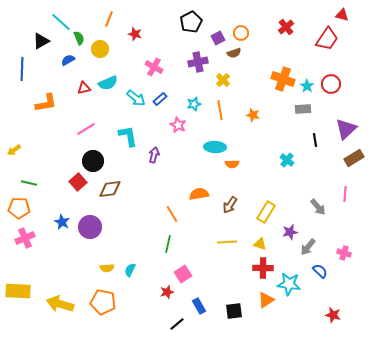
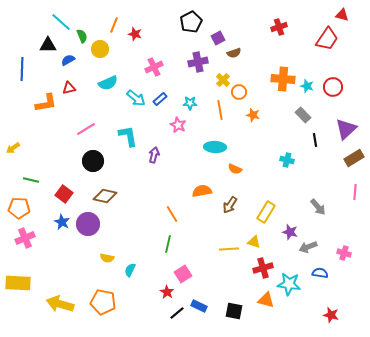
orange line at (109, 19): moved 5 px right, 6 px down
red cross at (286, 27): moved 7 px left; rotated 21 degrees clockwise
orange circle at (241, 33): moved 2 px left, 59 px down
green semicircle at (79, 38): moved 3 px right, 2 px up
black triangle at (41, 41): moved 7 px right, 4 px down; rotated 30 degrees clockwise
pink cross at (154, 67): rotated 36 degrees clockwise
orange cross at (283, 79): rotated 15 degrees counterclockwise
red circle at (331, 84): moved 2 px right, 3 px down
cyan star at (307, 86): rotated 16 degrees counterclockwise
red triangle at (84, 88): moved 15 px left
cyan star at (194, 104): moved 4 px left, 1 px up; rotated 16 degrees clockwise
gray rectangle at (303, 109): moved 6 px down; rotated 49 degrees clockwise
yellow arrow at (14, 150): moved 1 px left, 2 px up
cyan cross at (287, 160): rotated 24 degrees counterclockwise
orange semicircle at (232, 164): moved 3 px right, 5 px down; rotated 24 degrees clockwise
red square at (78, 182): moved 14 px left, 12 px down; rotated 12 degrees counterclockwise
green line at (29, 183): moved 2 px right, 3 px up
brown diamond at (110, 189): moved 5 px left, 7 px down; rotated 20 degrees clockwise
orange semicircle at (199, 194): moved 3 px right, 3 px up
pink line at (345, 194): moved 10 px right, 2 px up
purple circle at (90, 227): moved 2 px left, 3 px up
purple star at (290, 232): rotated 28 degrees clockwise
yellow line at (227, 242): moved 2 px right, 7 px down
yellow triangle at (260, 244): moved 6 px left, 2 px up
gray arrow at (308, 247): rotated 30 degrees clockwise
yellow semicircle at (107, 268): moved 10 px up; rotated 16 degrees clockwise
red cross at (263, 268): rotated 18 degrees counterclockwise
blue semicircle at (320, 271): moved 2 px down; rotated 35 degrees counterclockwise
yellow rectangle at (18, 291): moved 8 px up
red star at (167, 292): rotated 24 degrees counterclockwise
orange triangle at (266, 300): rotated 48 degrees clockwise
blue rectangle at (199, 306): rotated 35 degrees counterclockwise
black square at (234, 311): rotated 18 degrees clockwise
red star at (333, 315): moved 2 px left
black line at (177, 324): moved 11 px up
